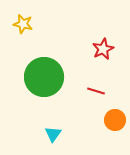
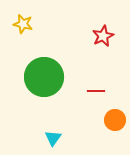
red star: moved 13 px up
red line: rotated 18 degrees counterclockwise
cyan triangle: moved 4 px down
